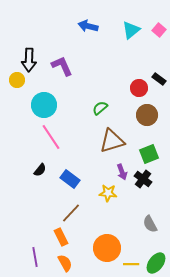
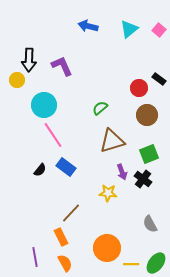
cyan triangle: moved 2 px left, 1 px up
pink line: moved 2 px right, 2 px up
blue rectangle: moved 4 px left, 12 px up
